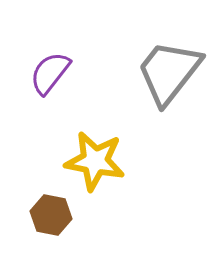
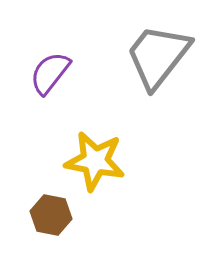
gray trapezoid: moved 11 px left, 16 px up
